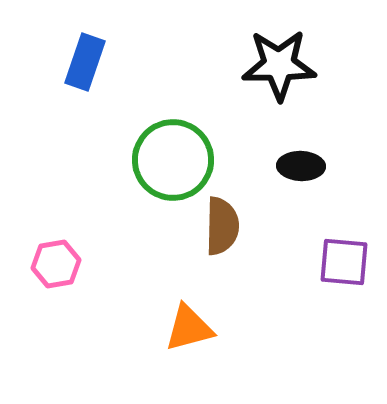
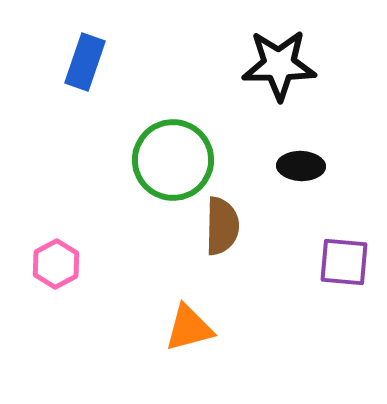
pink hexagon: rotated 18 degrees counterclockwise
